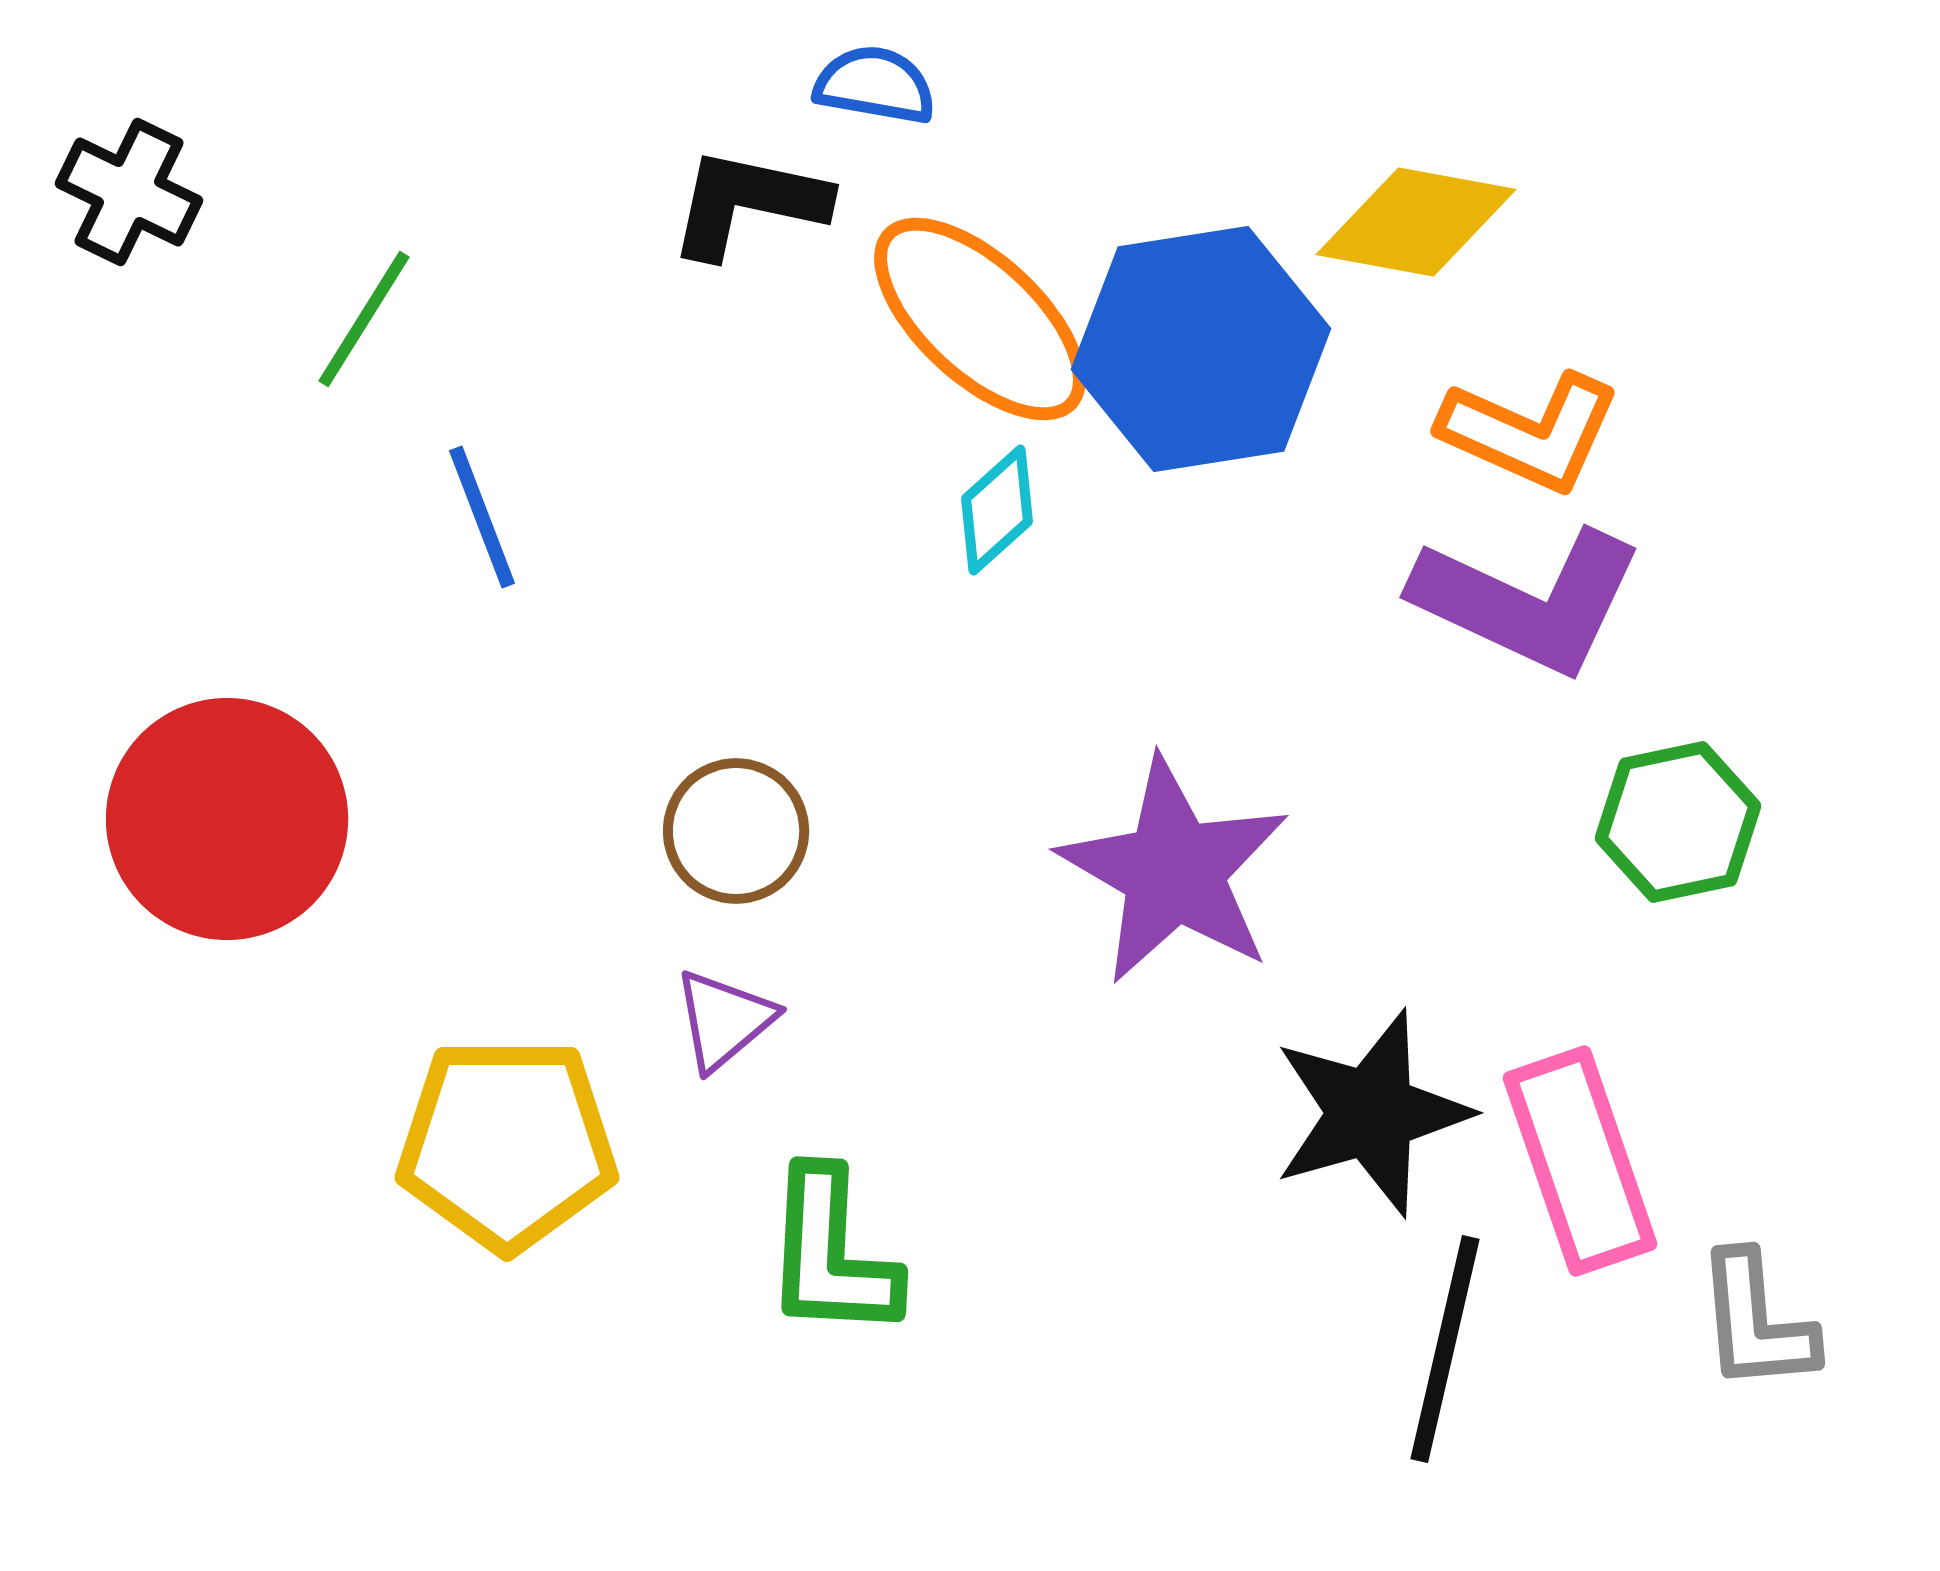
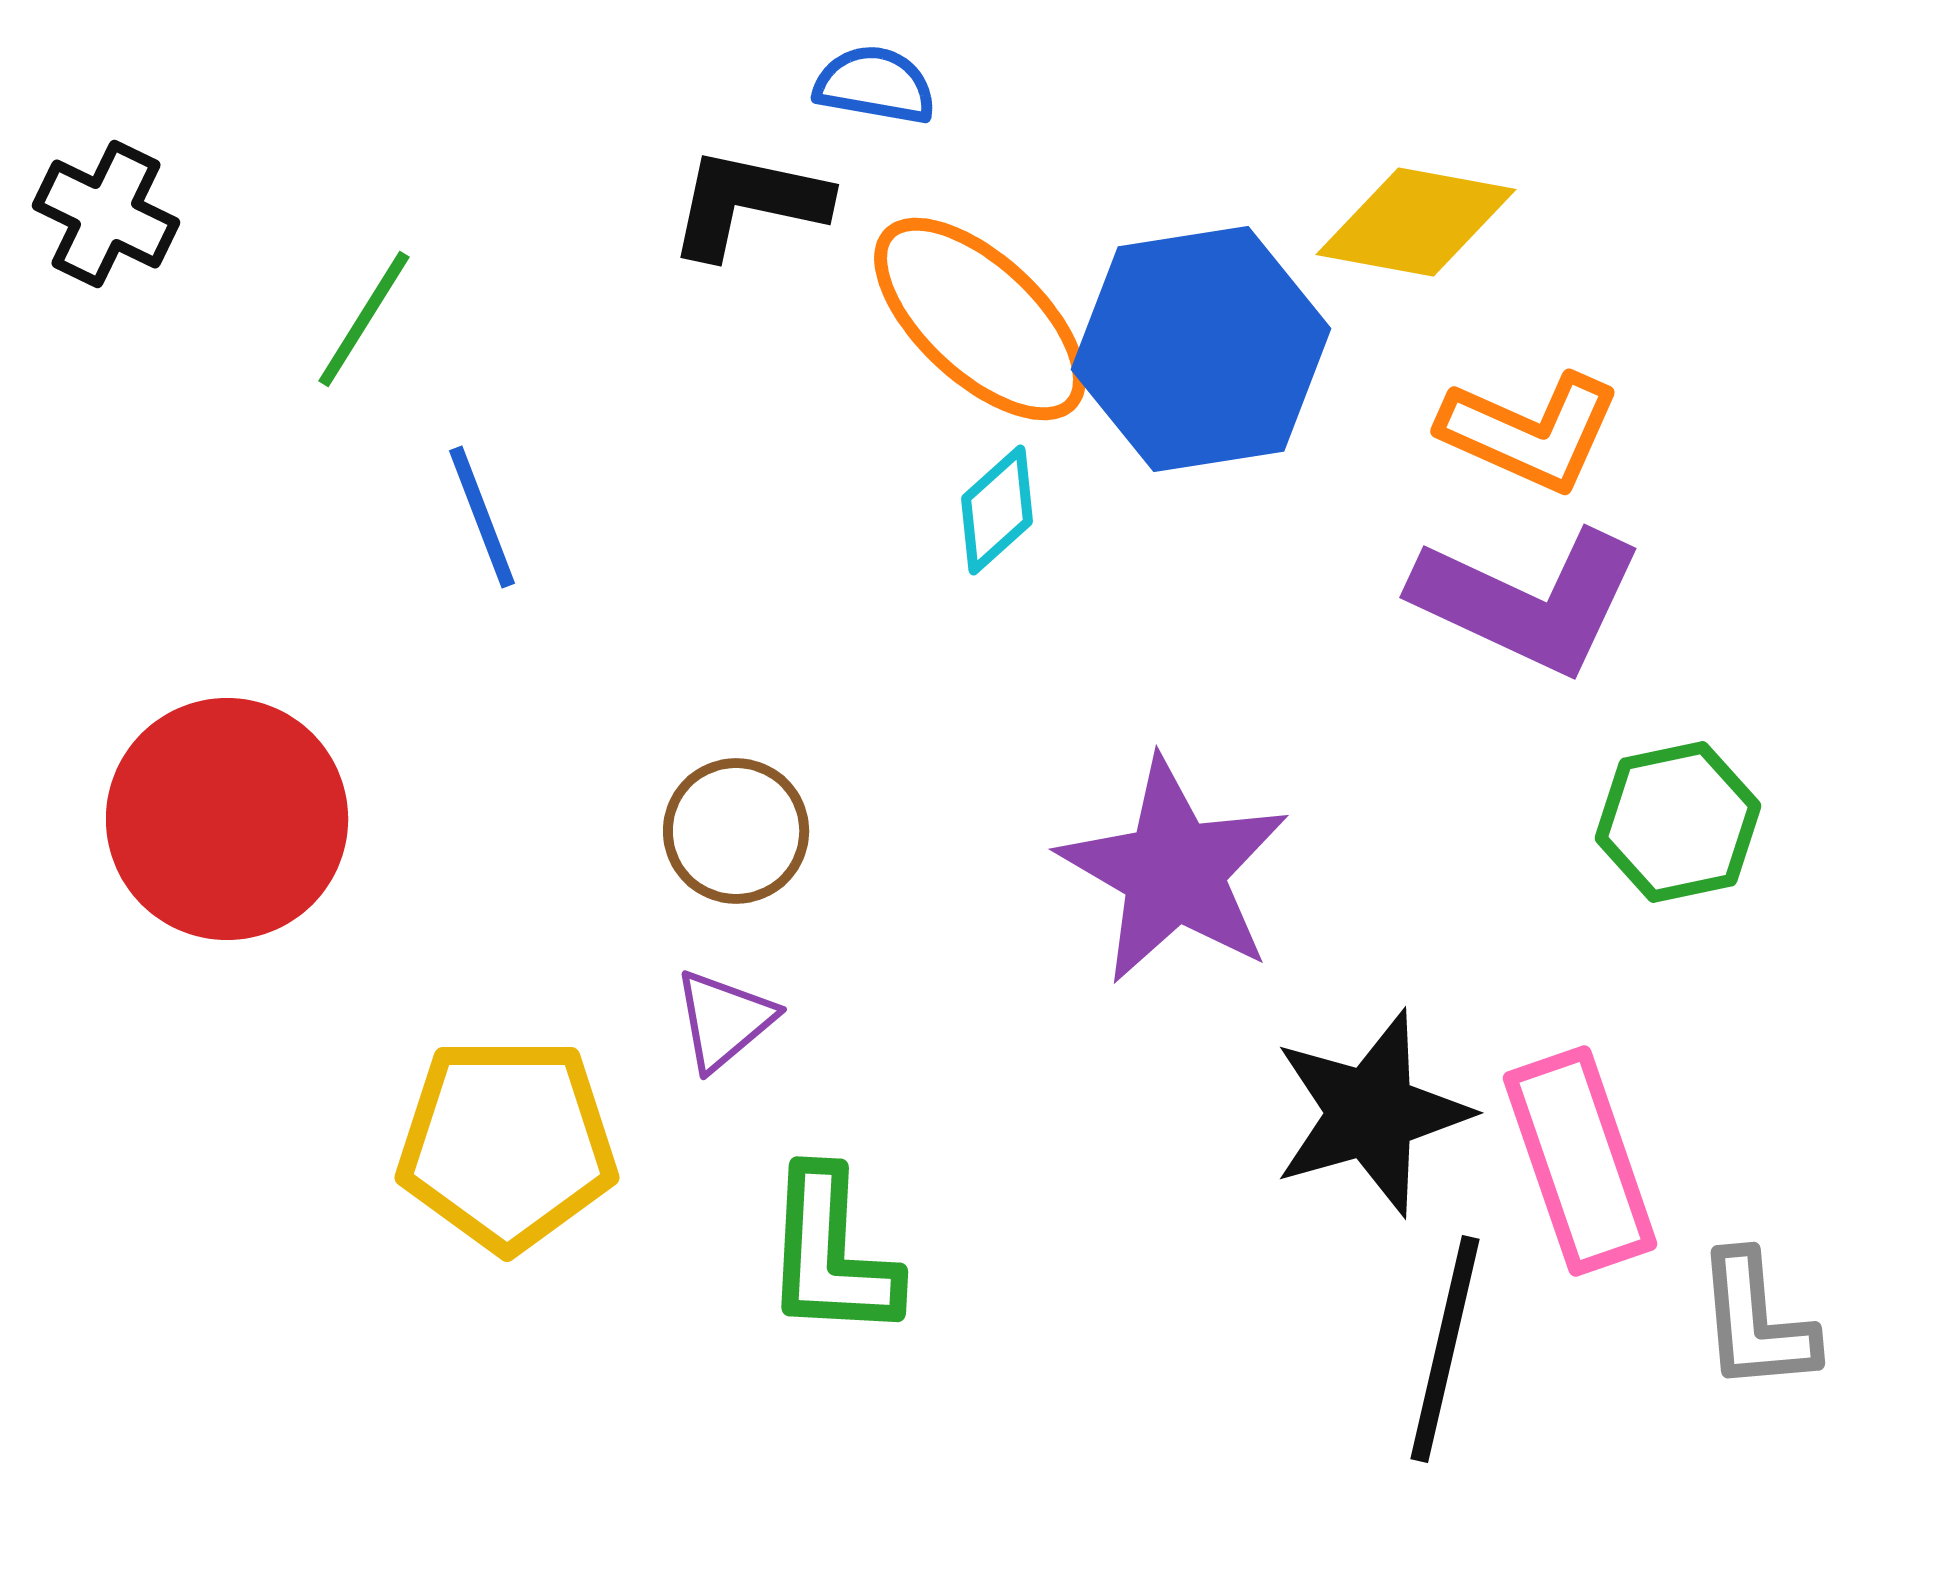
black cross: moved 23 px left, 22 px down
